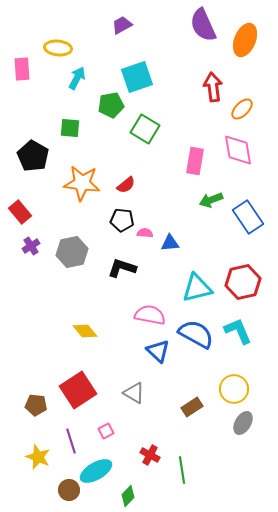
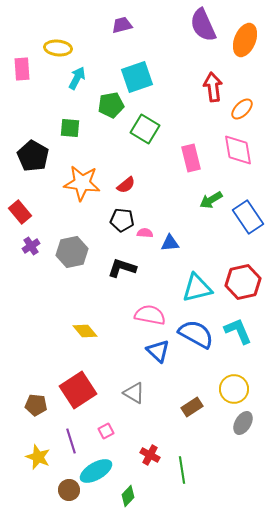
purple trapezoid at (122, 25): rotated 15 degrees clockwise
pink rectangle at (195, 161): moved 4 px left, 3 px up; rotated 24 degrees counterclockwise
green arrow at (211, 200): rotated 10 degrees counterclockwise
